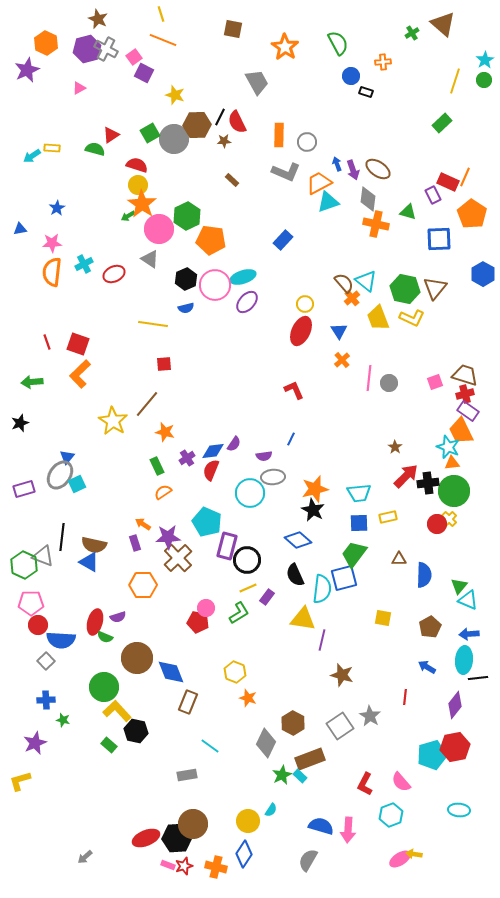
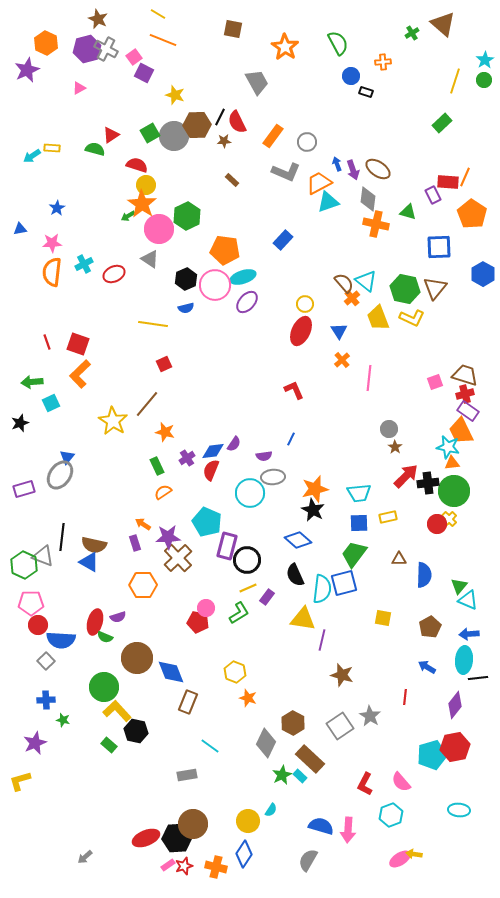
yellow line at (161, 14): moved 3 px left; rotated 42 degrees counterclockwise
orange rectangle at (279, 135): moved 6 px left, 1 px down; rotated 35 degrees clockwise
gray circle at (174, 139): moved 3 px up
red rectangle at (448, 182): rotated 20 degrees counterclockwise
yellow circle at (138, 185): moved 8 px right
blue square at (439, 239): moved 8 px down
orange pentagon at (211, 240): moved 14 px right, 10 px down
red square at (164, 364): rotated 21 degrees counterclockwise
gray circle at (389, 383): moved 46 px down
cyan star at (448, 447): rotated 10 degrees counterclockwise
cyan square at (77, 484): moved 26 px left, 81 px up
blue square at (344, 578): moved 5 px down
brown rectangle at (310, 759): rotated 64 degrees clockwise
pink rectangle at (168, 865): rotated 56 degrees counterclockwise
